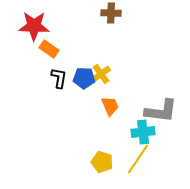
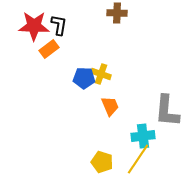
brown cross: moved 6 px right
orange rectangle: rotated 72 degrees counterclockwise
yellow cross: rotated 36 degrees counterclockwise
black L-shape: moved 53 px up
gray L-shape: moved 6 px right; rotated 88 degrees clockwise
cyan cross: moved 4 px down
